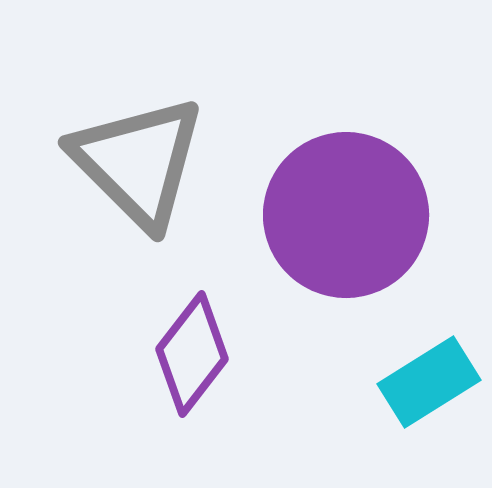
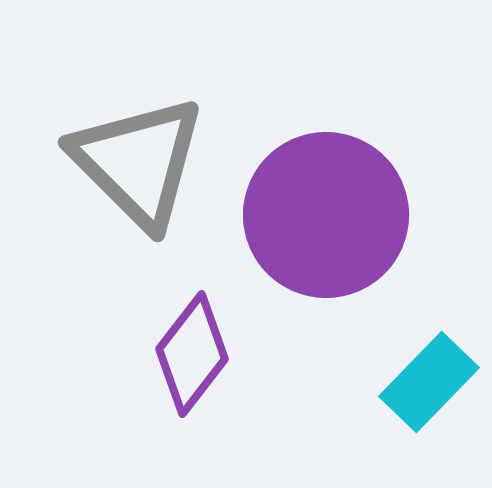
purple circle: moved 20 px left
cyan rectangle: rotated 14 degrees counterclockwise
